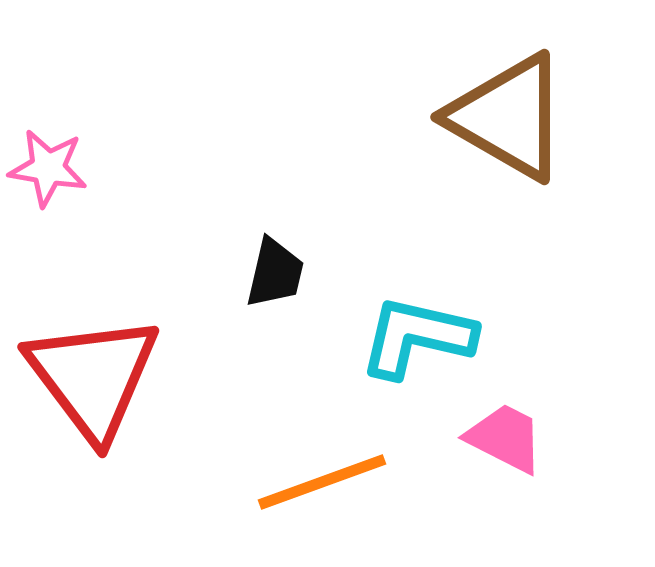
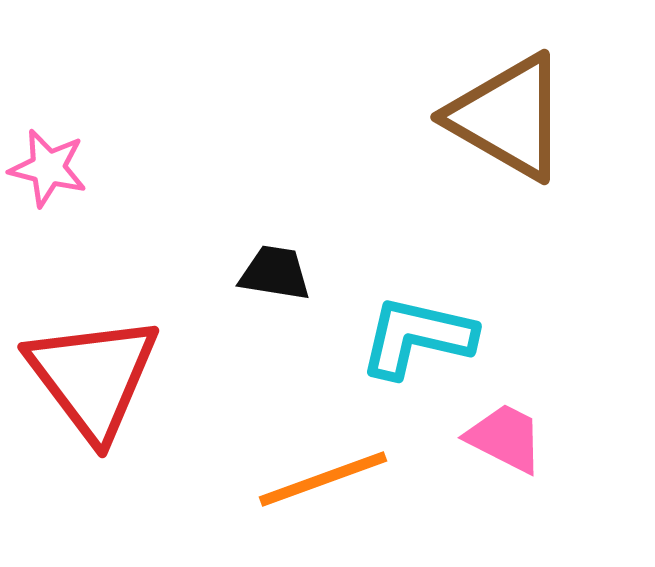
pink star: rotated 4 degrees clockwise
black trapezoid: rotated 94 degrees counterclockwise
orange line: moved 1 px right, 3 px up
